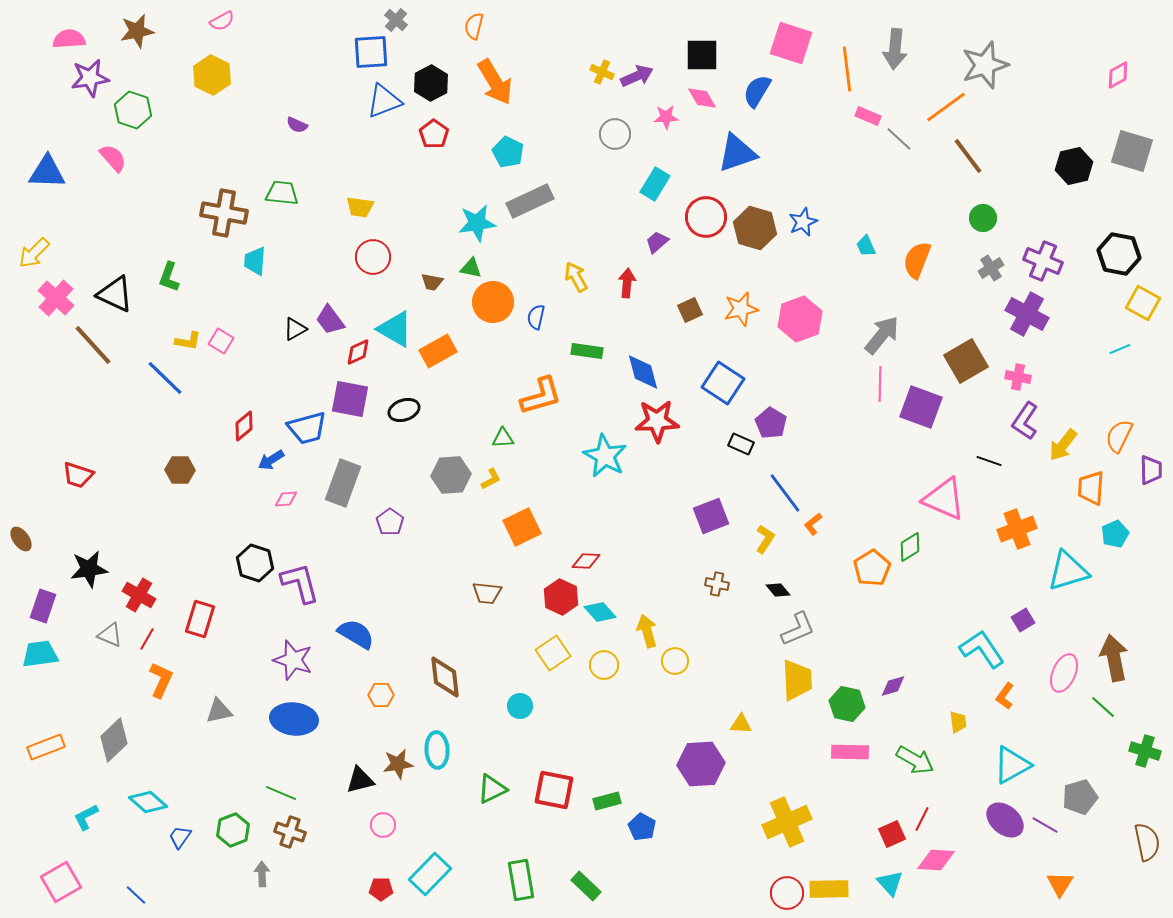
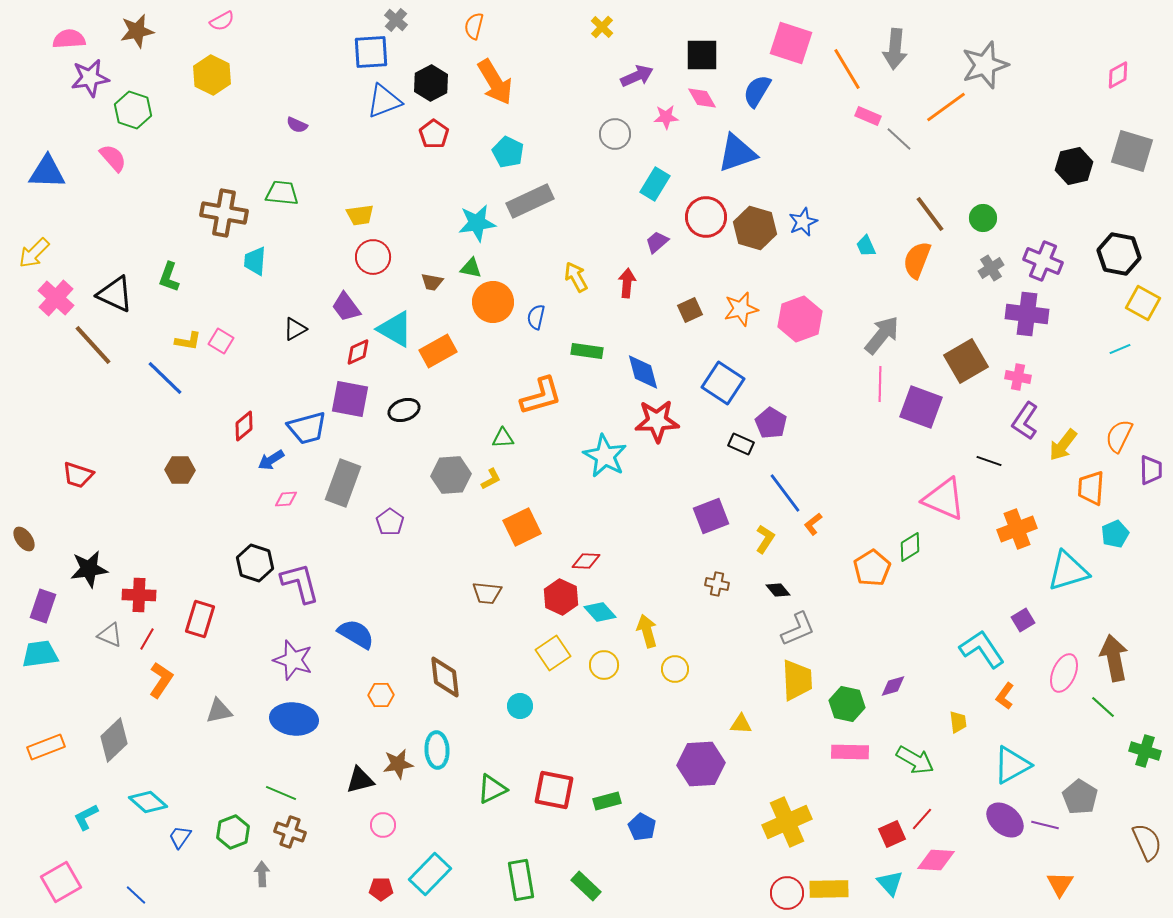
orange line at (847, 69): rotated 24 degrees counterclockwise
yellow cross at (602, 72): moved 45 px up; rotated 20 degrees clockwise
brown line at (968, 156): moved 38 px left, 58 px down
yellow trapezoid at (360, 207): moved 8 px down; rotated 16 degrees counterclockwise
purple cross at (1027, 314): rotated 21 degrees counterclockwise
purple trapezoid at (330, 320): moved 16 px right, 13 px up
brown ellipse at (21, 539): moved 3 px right
red cross at (139, 595): rotated 28 degrees counterclockwise
yellow circle at (675, 661): moved 8 px down
orange L-shape at (161, 680): rotated 9 degrees clockwise
gray pentagon at (1080, 797): rotated 24 degrees counterclockwise
red line at (922, 819): rotated 15 degrees clockwise
purple line at (1045, 825): rotated 16 degrees counterclockwise
green hexagon at (233, 830): moved 2 px down
brown semicircle at (1147, 842): rotated 12 degrees counterclockwise
